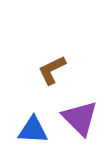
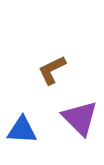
blue triangle: moved 11 px left
